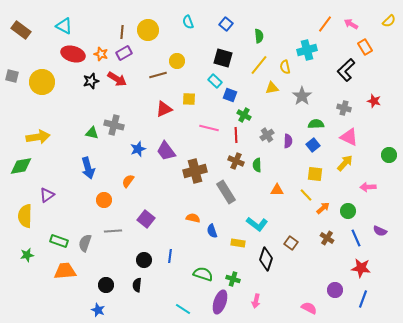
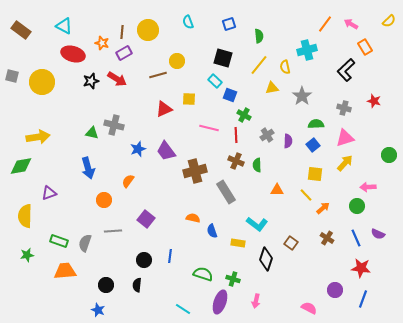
blue square at (226, 24): moved 3 px right; rotated 32 degrees clockwise
orange star at (101, 54): moved 1 px right, 11 px up
pink triangle at (349, 137): moved 4 px left, 1 px down; rotated 42 degrees counterclockwise
purple triangle at (47, 195): moved 2 px right, 2 px up; rotated 14 degrees clockwise
green circle at (348, 211): moved 9 px right, 5 px up
purple semicircle at (380, 231): moved 2 px left, 3 px down
